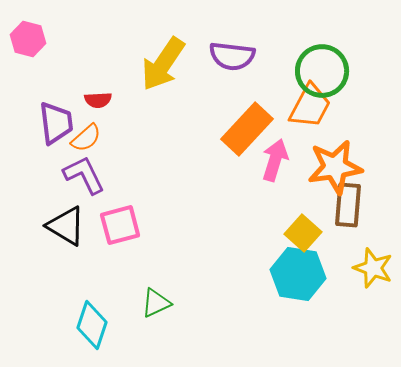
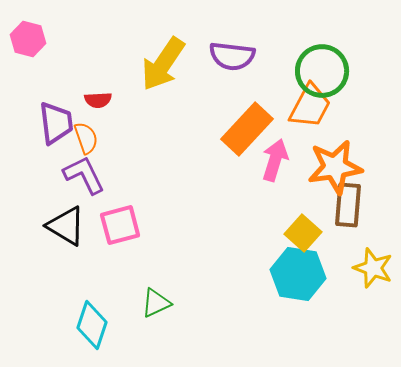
orange semicircle: rotated 68 degrees counterclockwise
